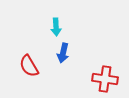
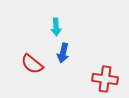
red semicircle: moved 3 px right, 2 px up; rotated 20 degrees counterclockwise
